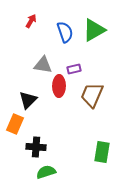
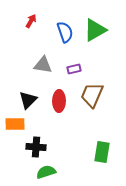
green triangle: moved 1 px right
red ellipse: moved 15 px down
orange rectangle: rotated 66 degrees clockwise
